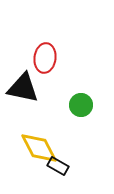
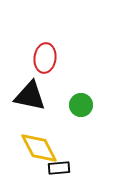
black triangle: moved 7 px right, 8 px down
black rectangle: moved 1 px right, 2 px down; rotated 35 degrees counterclockwise
